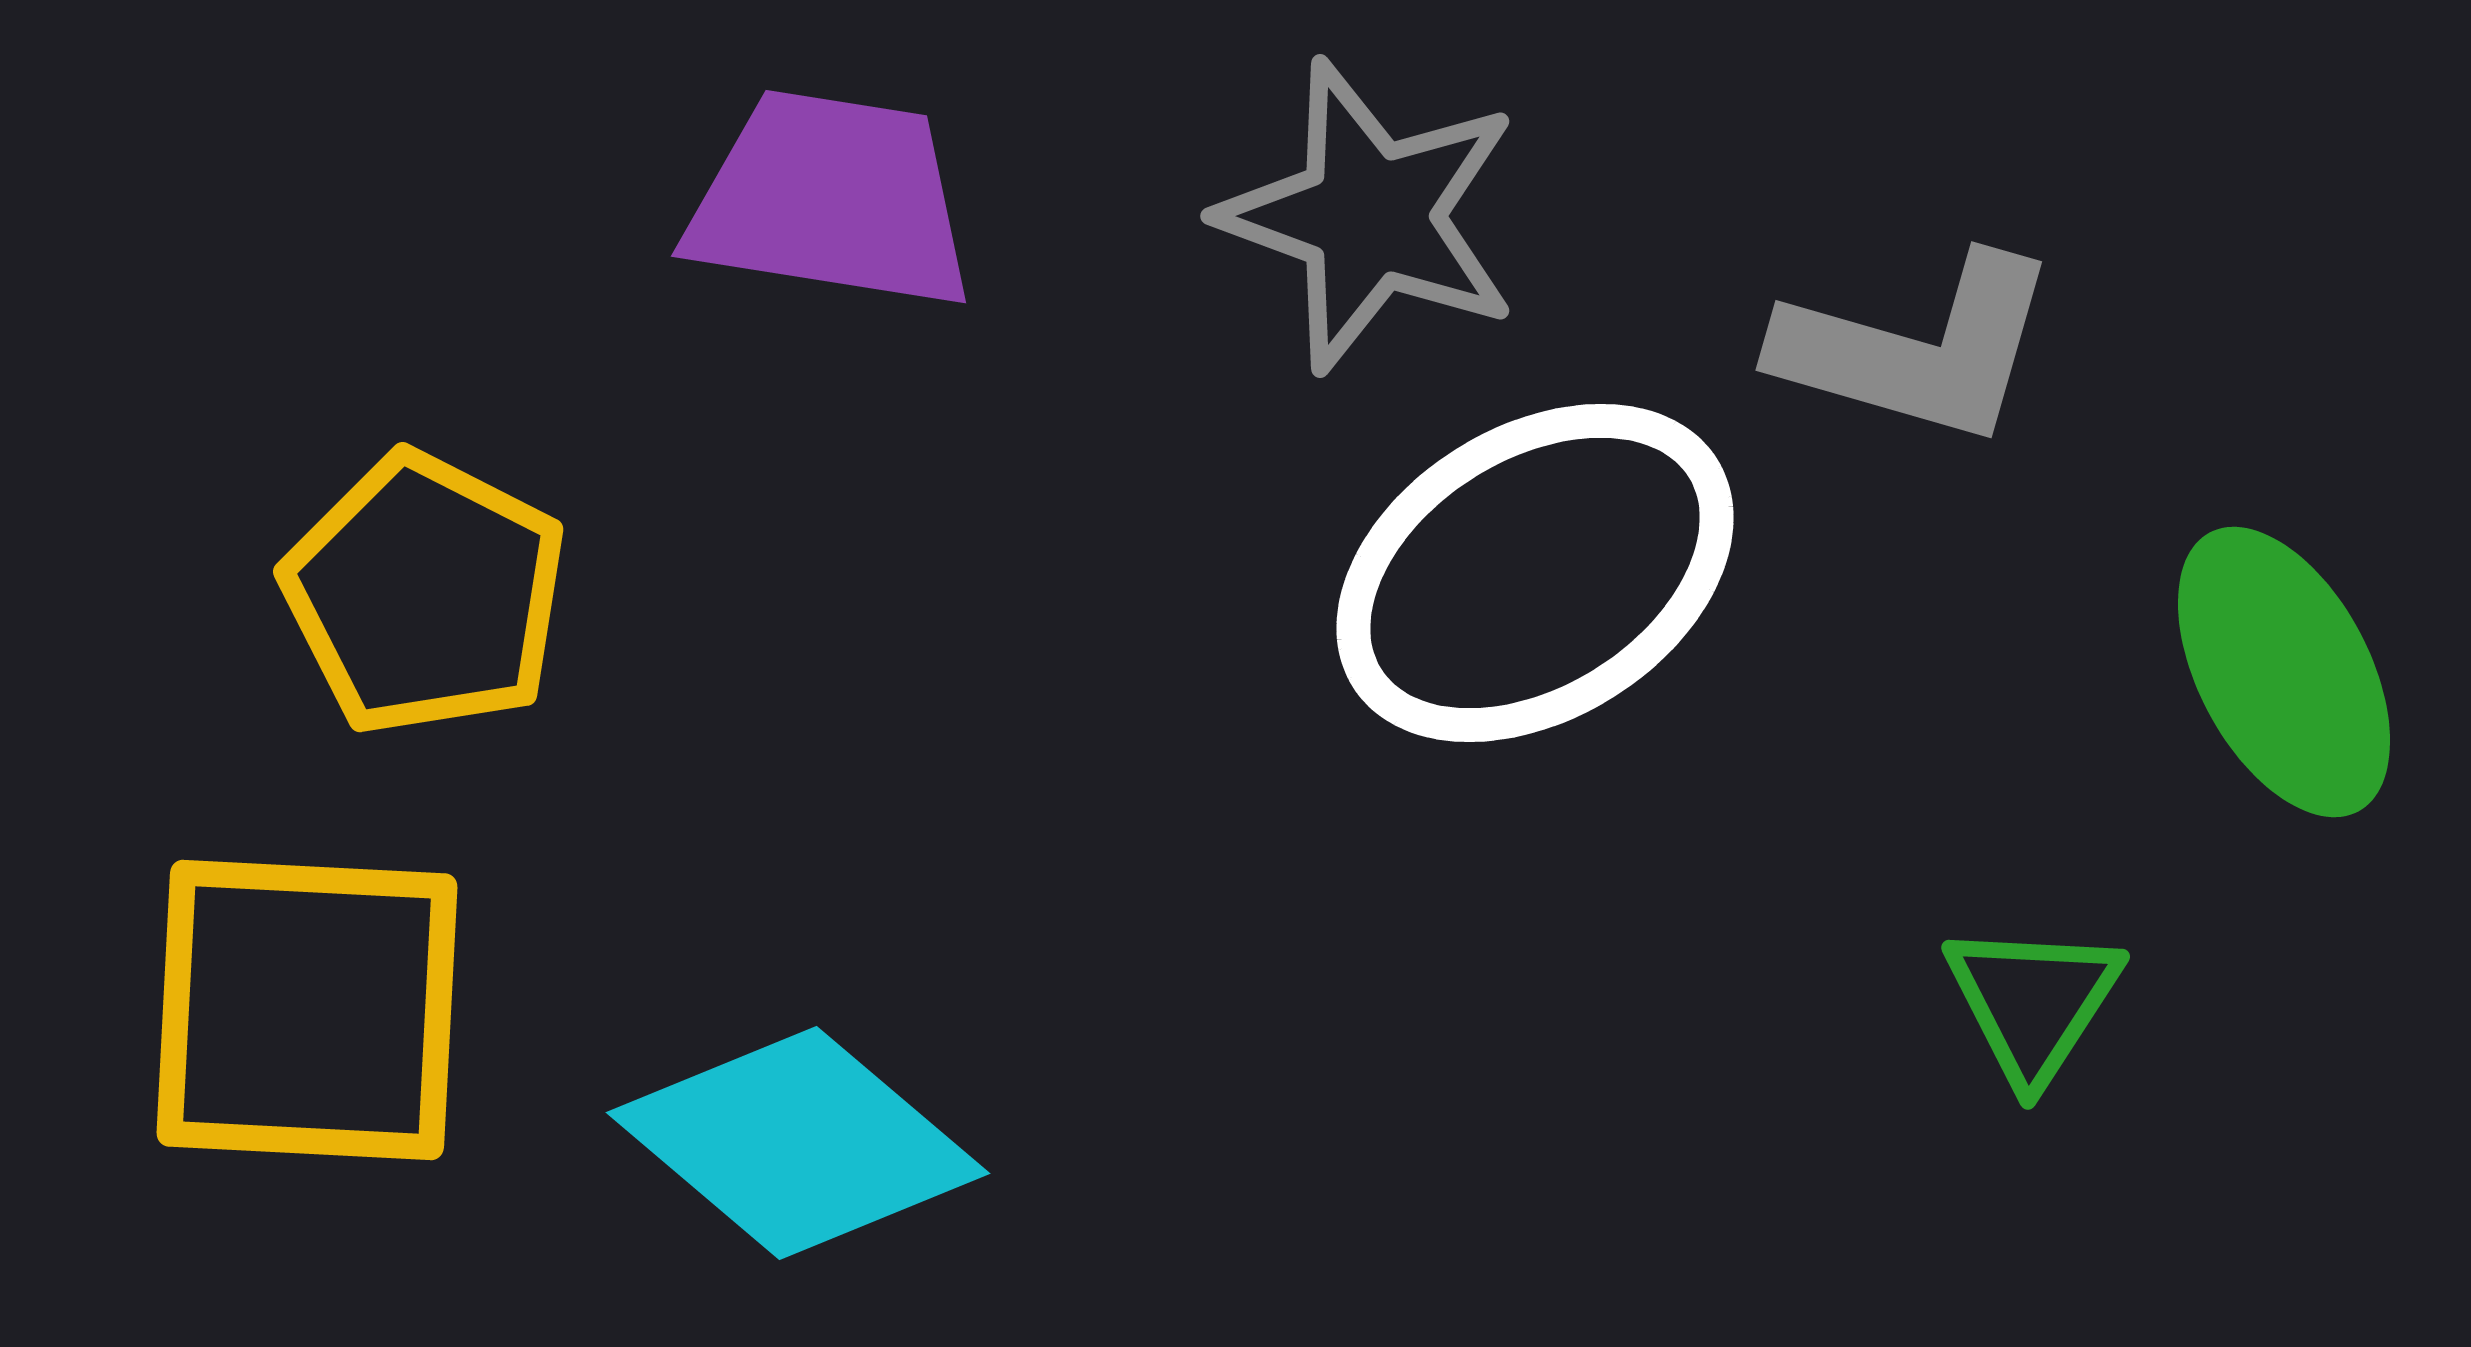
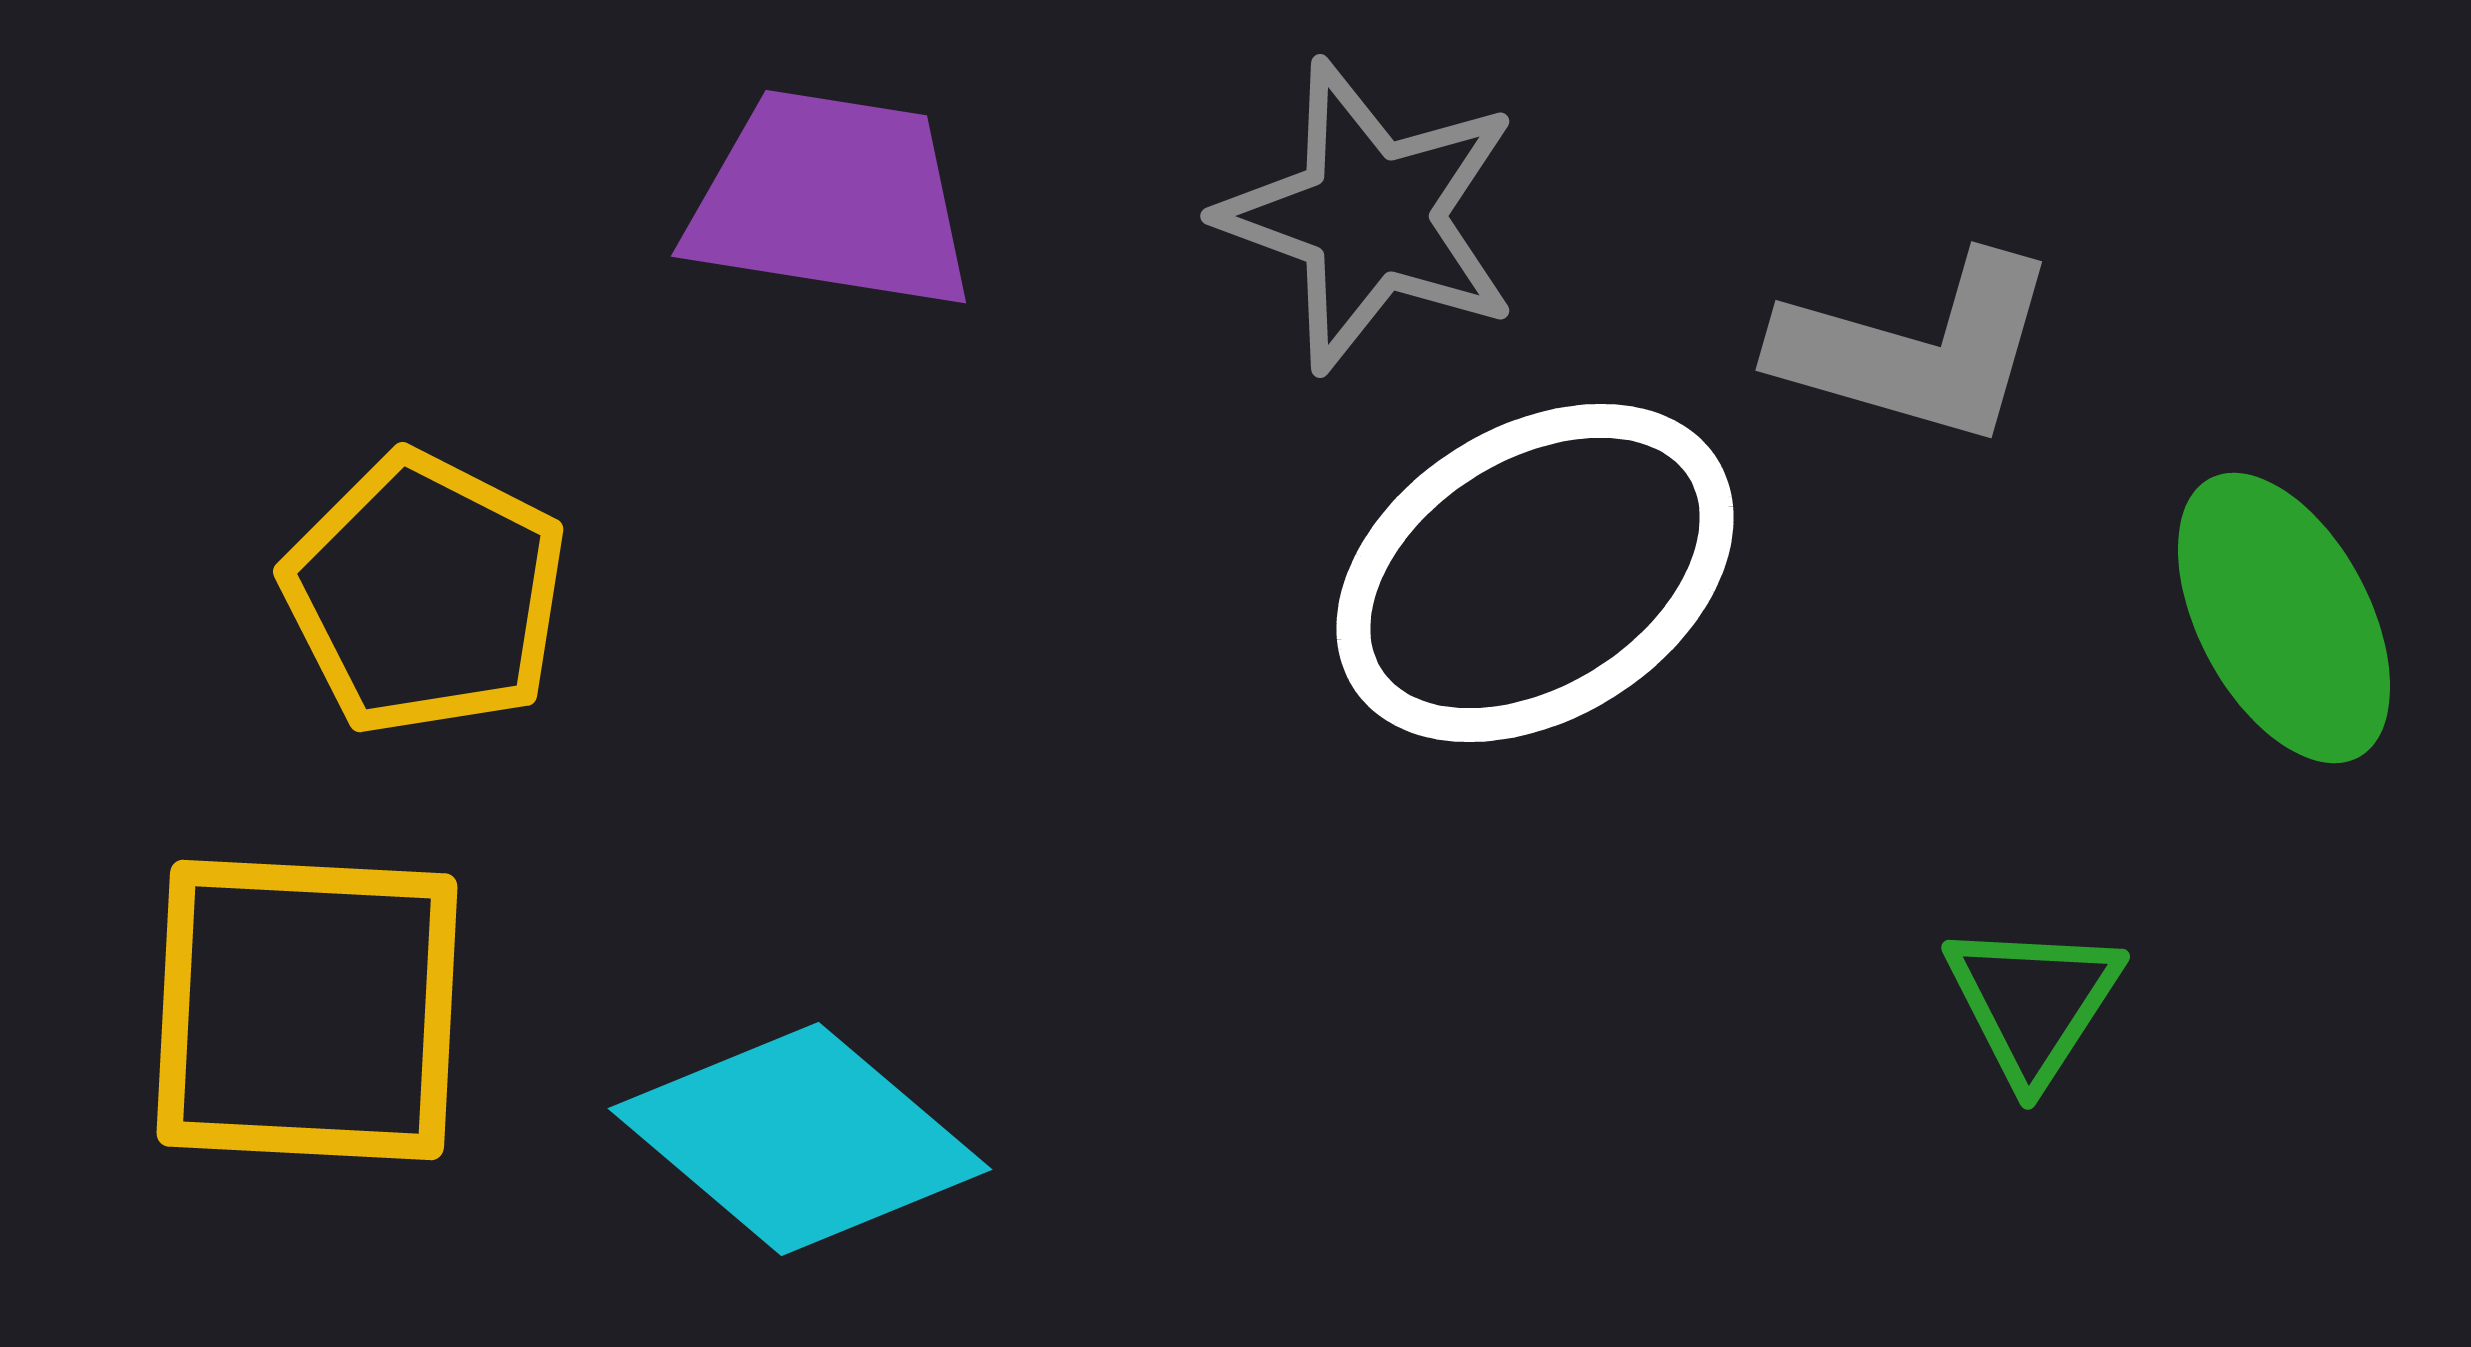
green ellipse: moved 54 px up
cyan diamond: moved 2 px right, 4 px up
